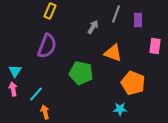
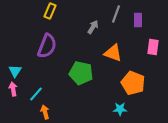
pink rectangle: moved 2 px left, 1 px down
